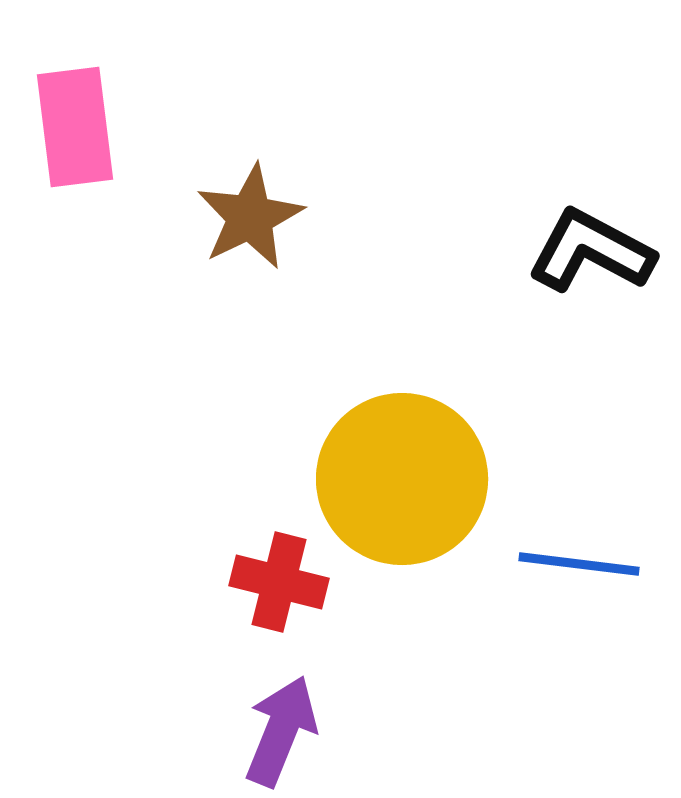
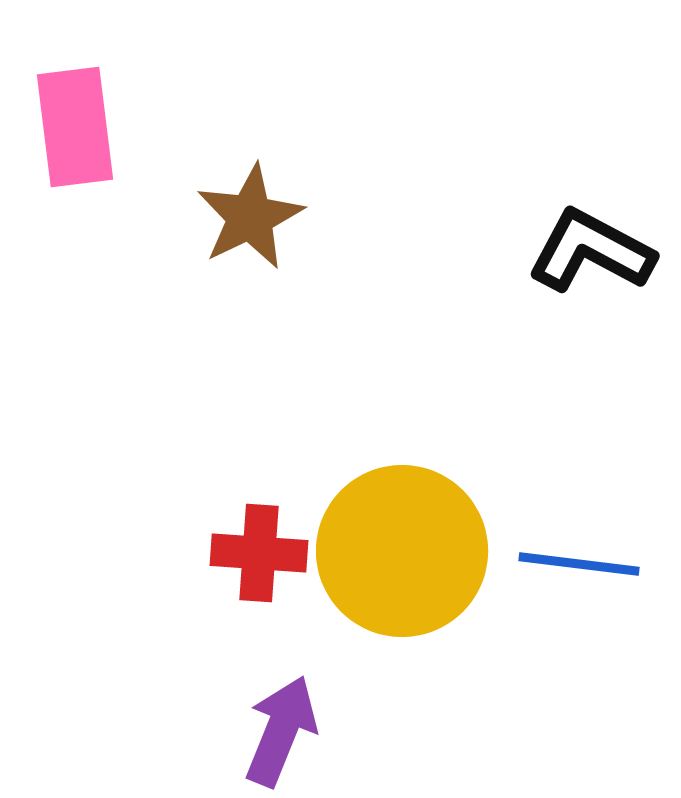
yellow circle: moved 72 px down
red cross: moved 20 px left, 29 px up; rotated 10 degrees counterclockwise
